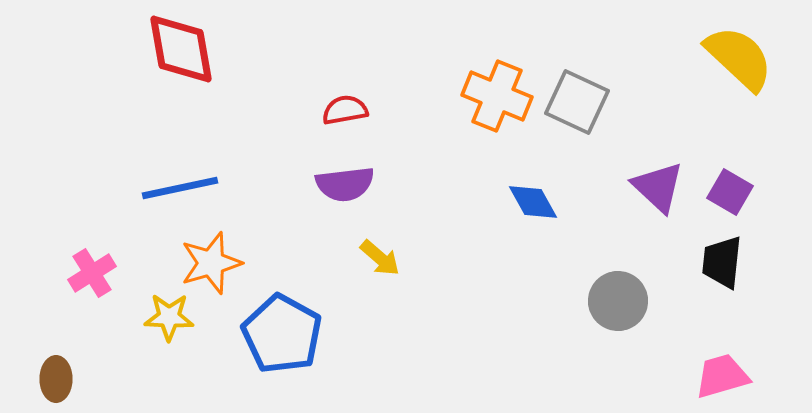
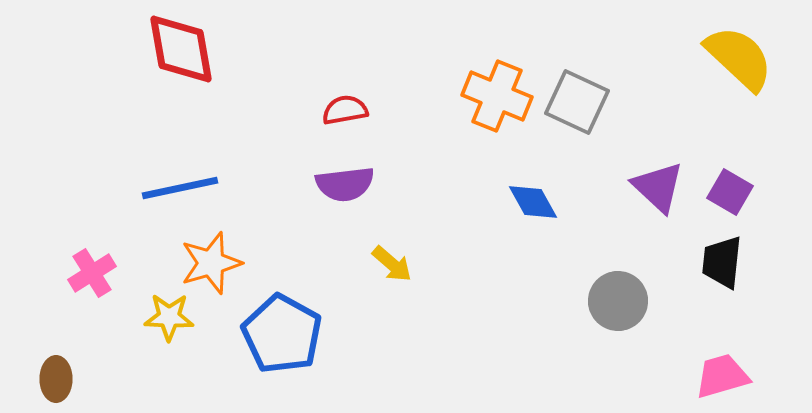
yellow arrow: moved 12 px right, 6 px down
